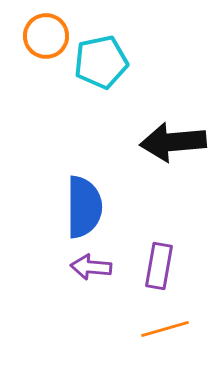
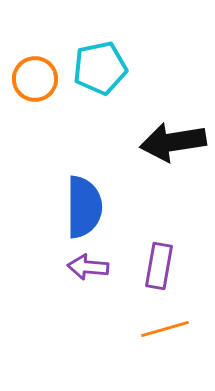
orange circle: moved 11 px left, 43 px down
cyan pentagon: moved 1 px left, 6 px down
black arrow: rotated 4 degrees counterclockwise
purple arrow: moved 3 px left
